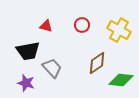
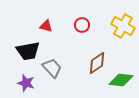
yellow cross: moved 4 px right, 4 px up
